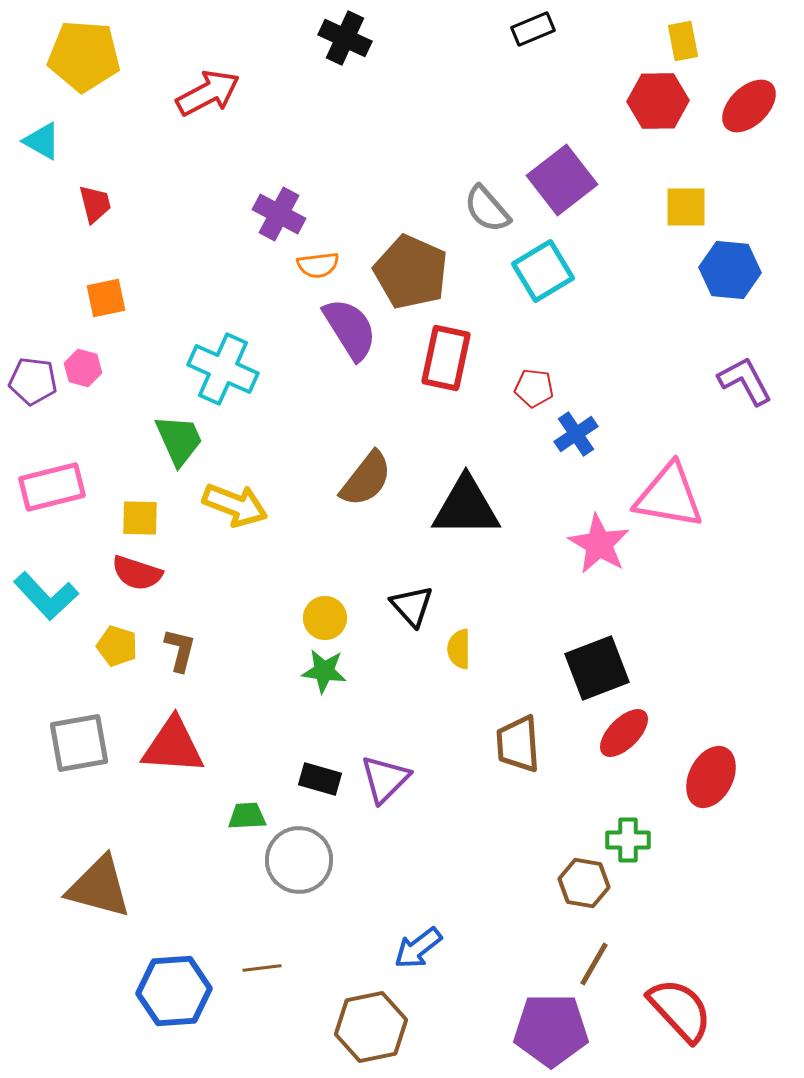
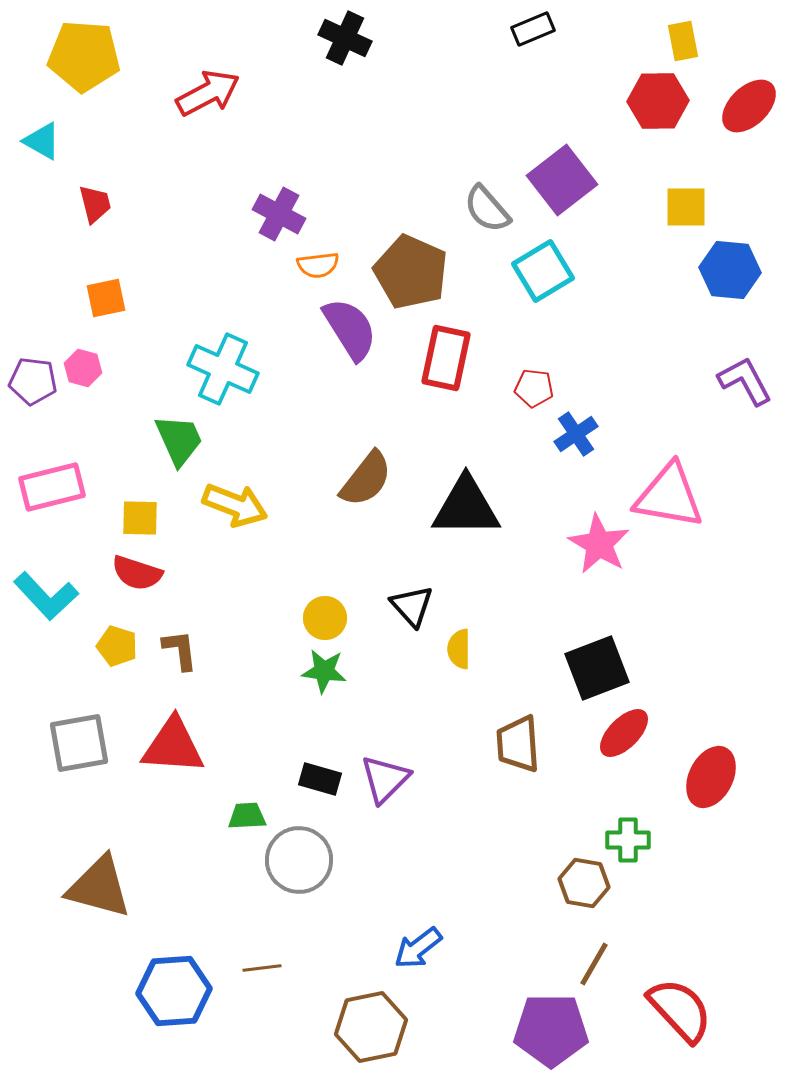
brown L-shape at (180, 650): rotated 21 degrees counterclockwise
